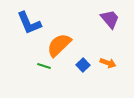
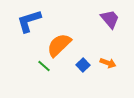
blue L-shape: moved 2 px up; rotated 96 degrees clockwise
green line: rotated 24 degrees clockwise
